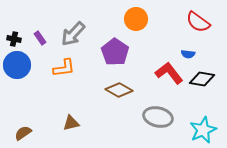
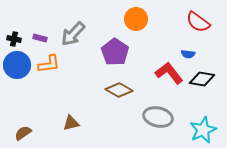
purple rectangle: rotated 40 degrees counterclockwise
orange L-shape: moved 15 px left, 4 px up
